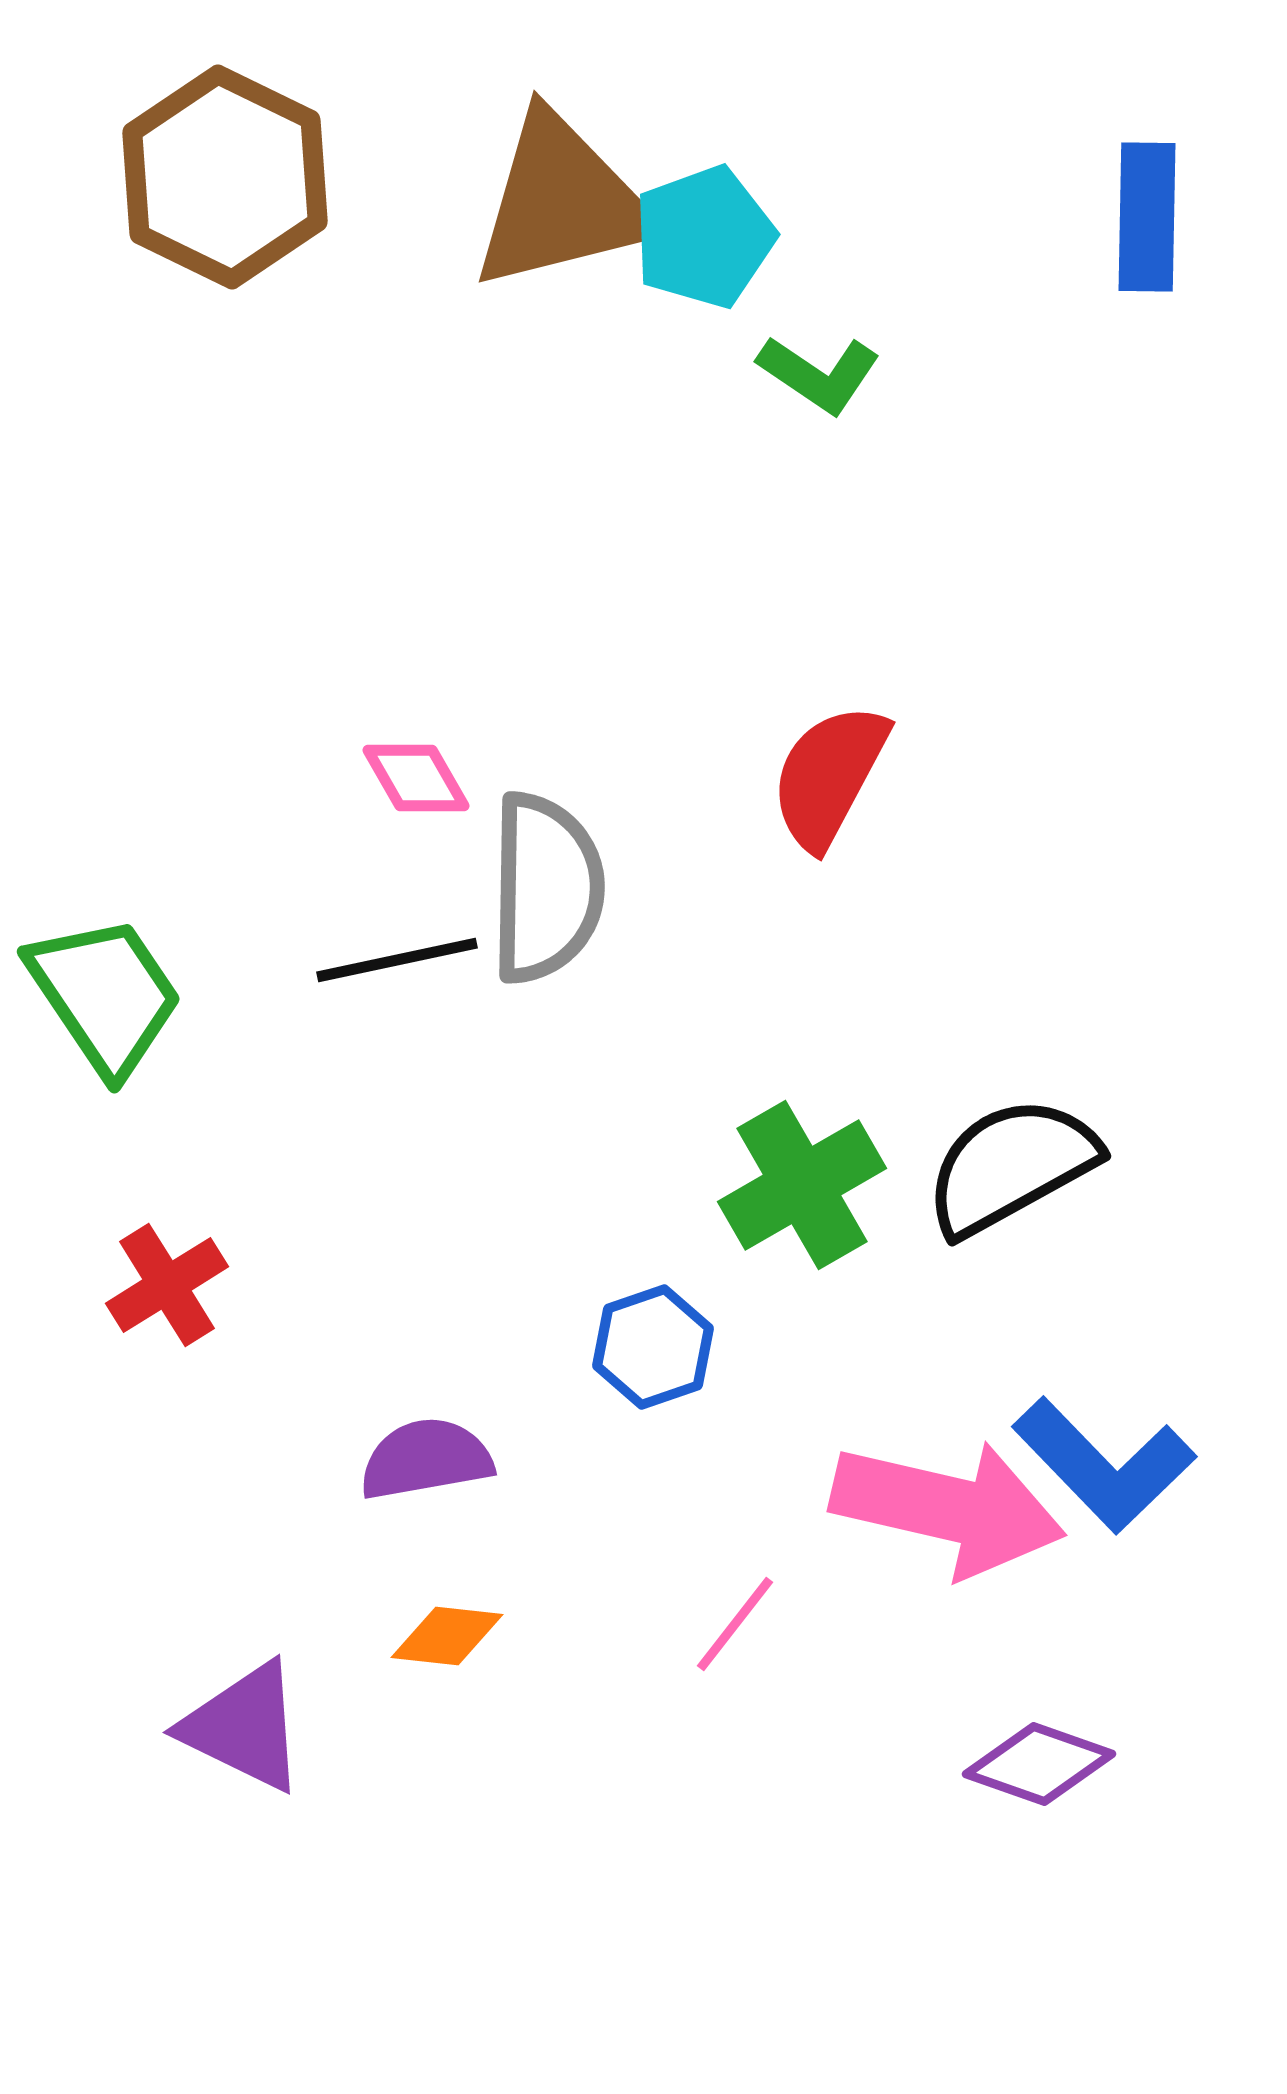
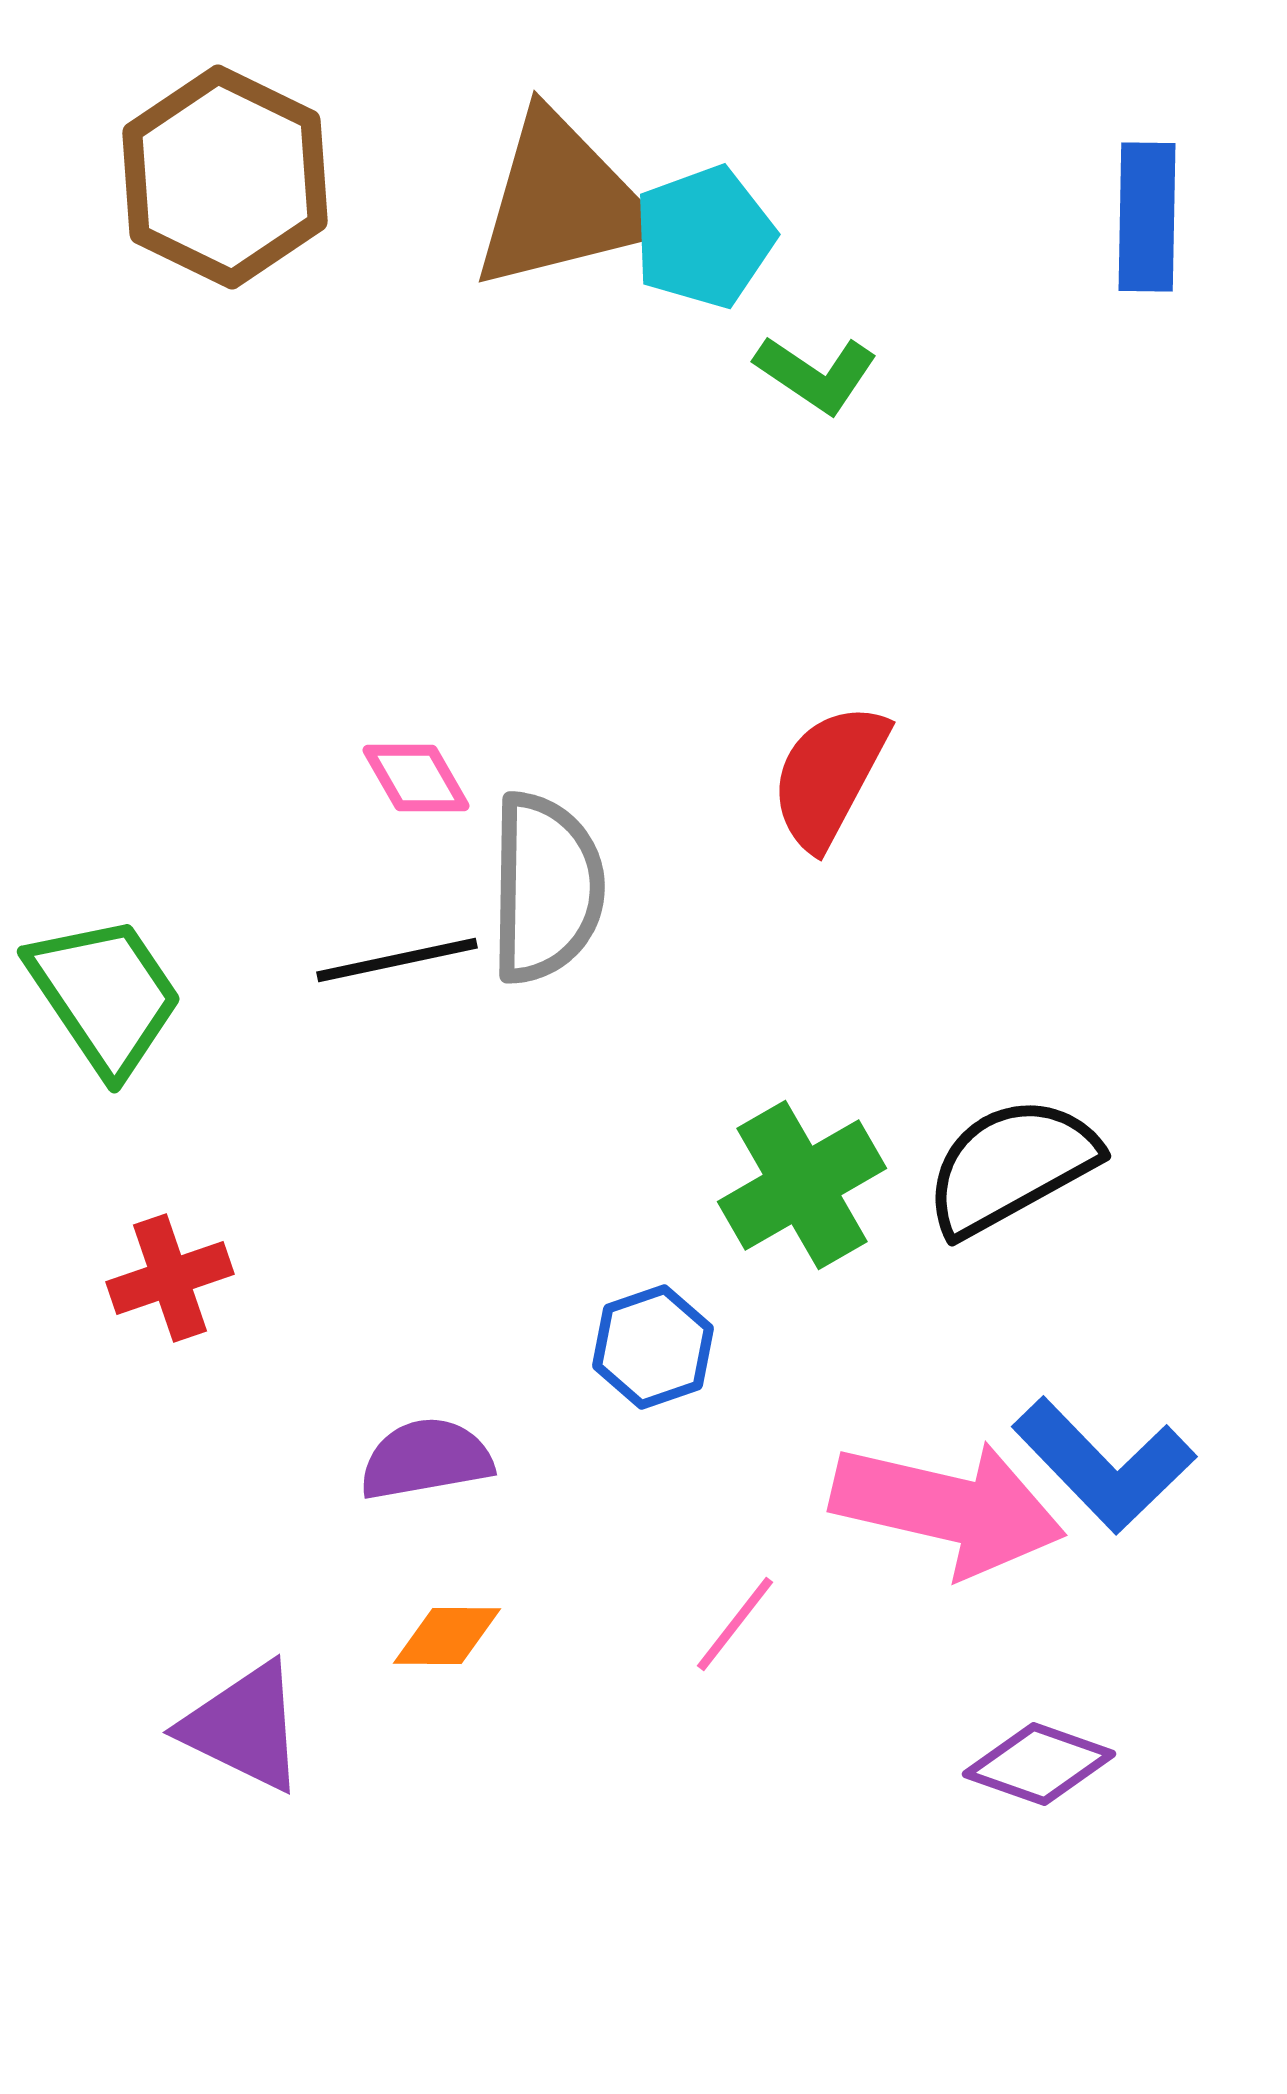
green L-shape: moved 3 px left
red cross: moved 3 px right, 7 px up; rotated 13 degrees clockwise
orange diamond: rotated 6 degrees counterclockwise
